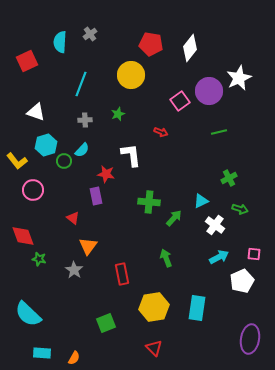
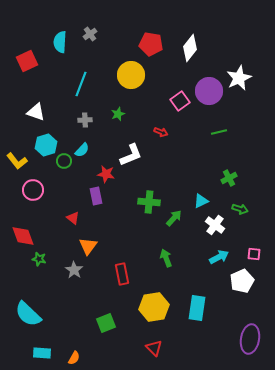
white L-shape at (131, 155): rotated 75 degrees clockwise
